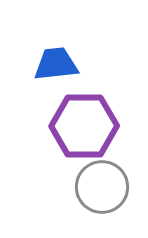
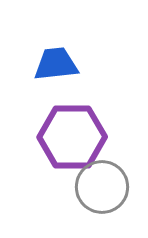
purple hexagon: moved 12 px left, 11 px down
